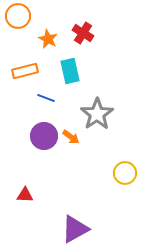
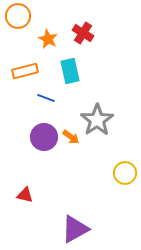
gray star: moved 6 px down
purple circle: moved 1 px down
red triangle: rotated 12 degrees clockwise
